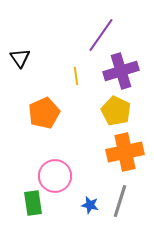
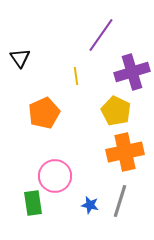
purple cross: moved 11 px right, 1 px down
